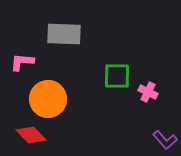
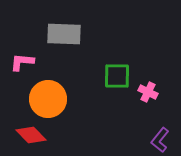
purple L-shape: moved 5 px left; rotated 80 degrees clockwise
